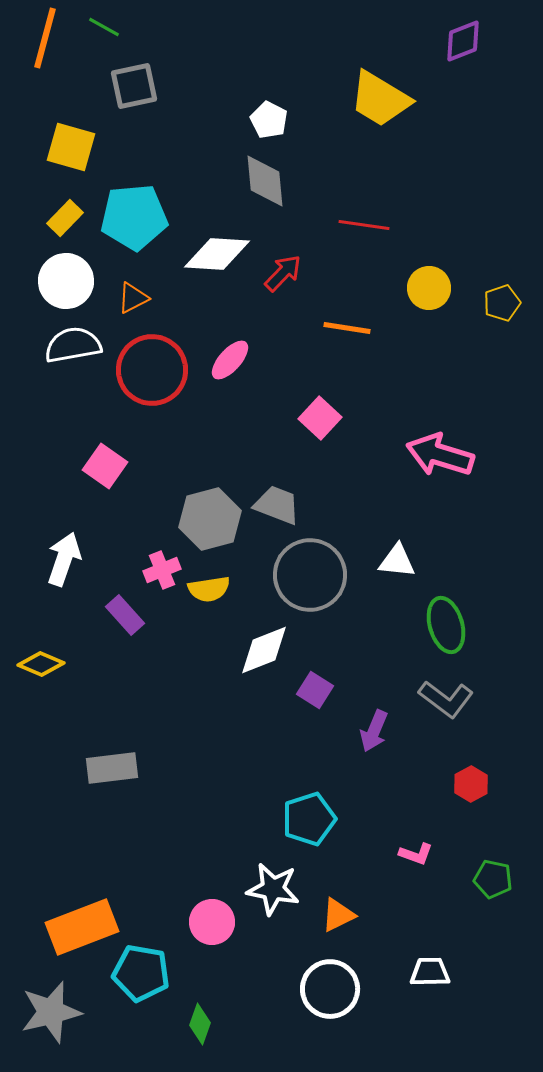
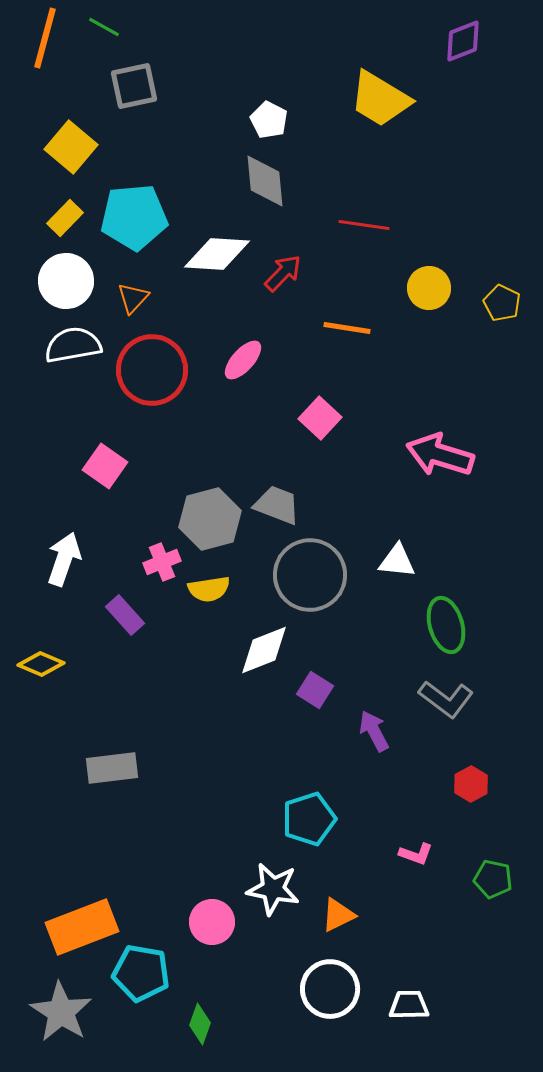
yellow square at (71, 147): rotated 24 degrees clockwise
orange triangle at (133, 298): rotated 20 degrees counterclockwise
yellow pentagon at (502, 303): rotated 27 degrees counterclockwise
pink ellipse at (230, 360): moved 13 px right
pink cross at (162, 570): moved 8 px up
purple arrow at (374, 731): rotated 129 degrees clockwise
white trapezoid at (430, 972): moved 21 px left, 33 px down
gray star at (51, 1012): moved 10 px right; rotated 26 degrees counterclockwise
